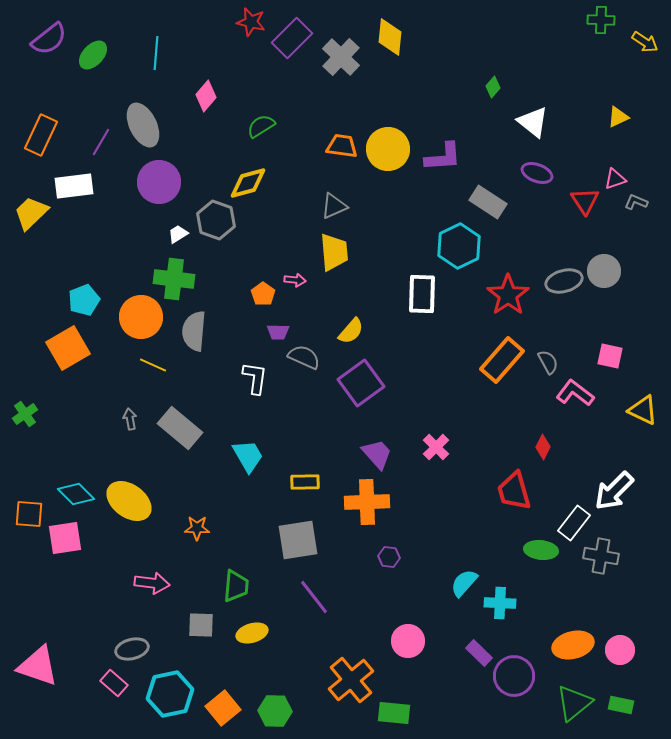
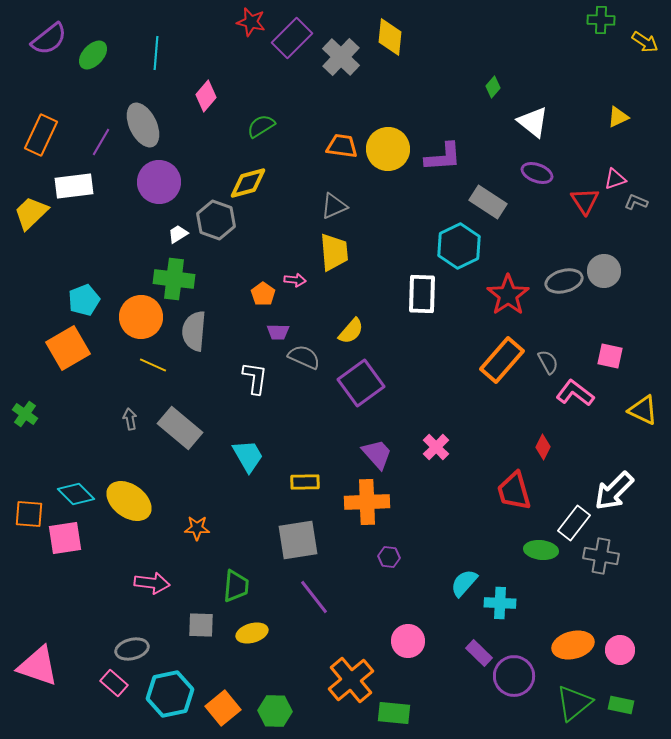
green cross at (25, 414): rotated 20 degrees counterclockwise
